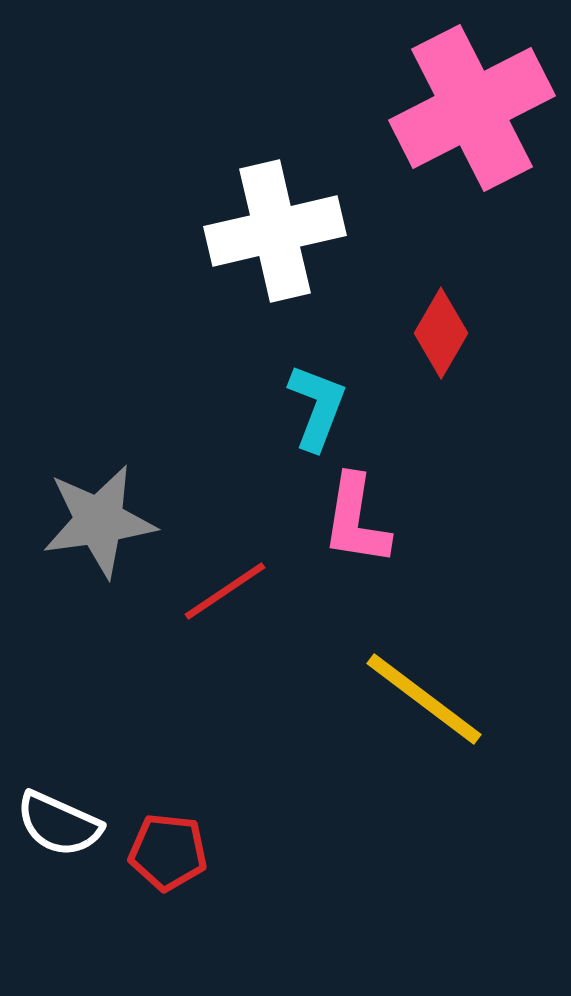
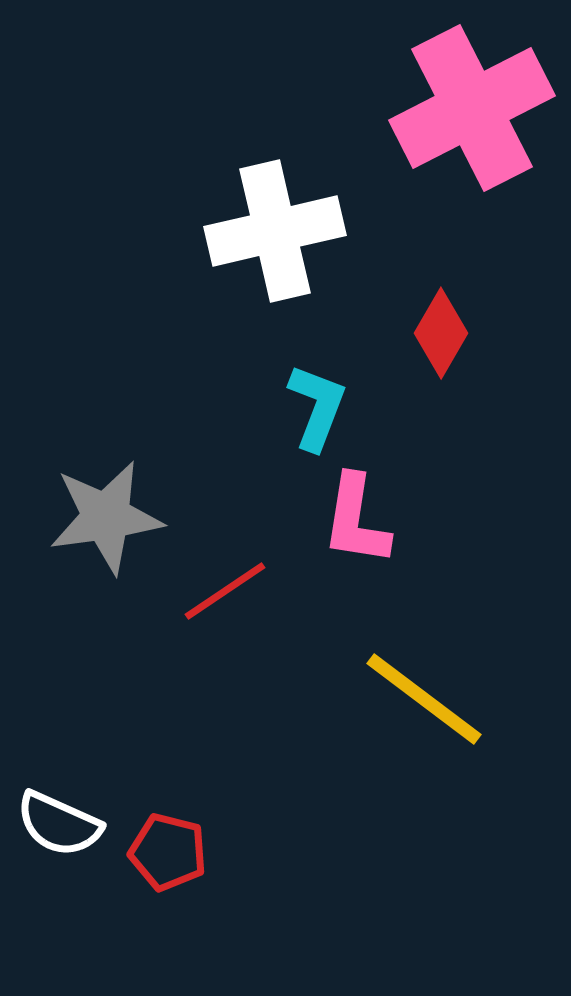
gray star: moved 7 px right, 4 px up
red pentagon: rotated 8 degrees clockwise
